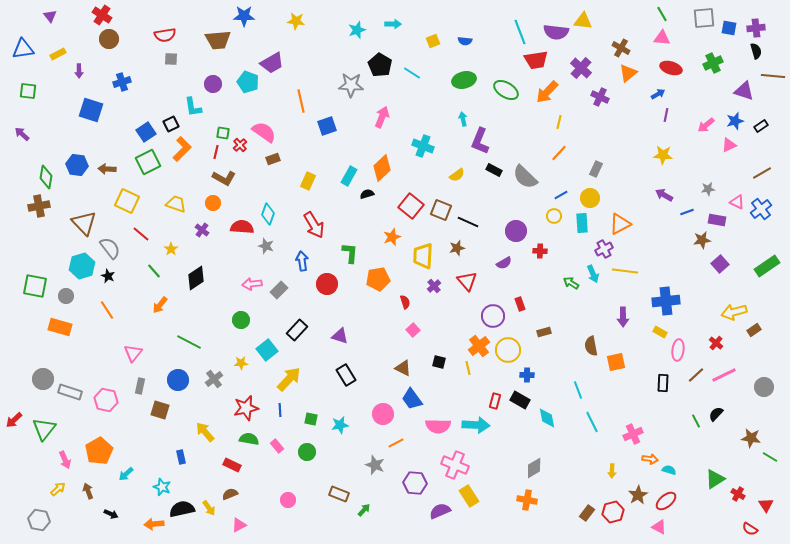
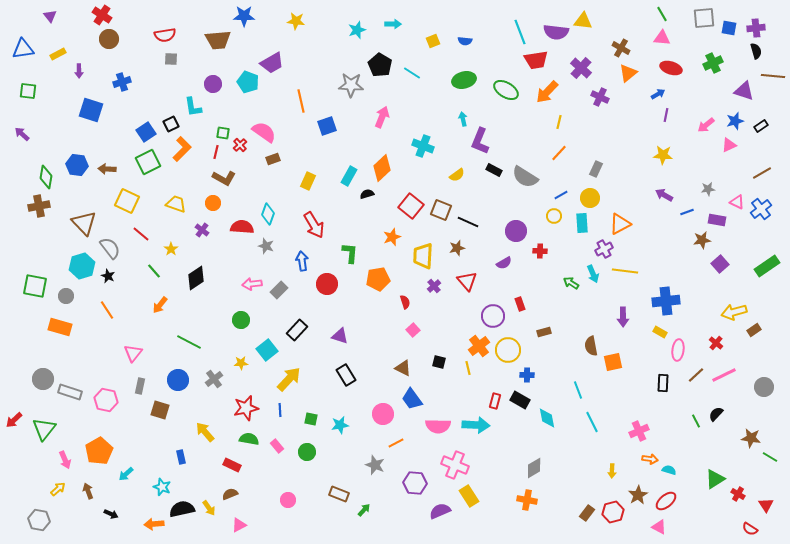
gray semicircle at (525, 177): rotated 12 degrees counterclockwise
orange square at (616, 362): moved 3 px left
pink cross at (633, 434): moved 6 px right, 3 px up
